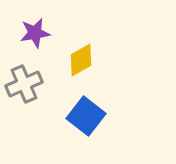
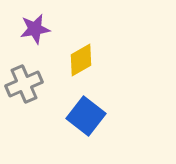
purple star: moved 4 px up
